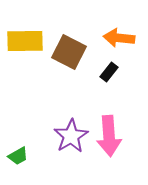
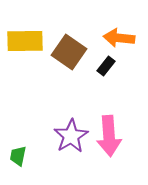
brown square: rotated 8 degrees clockwise
black rectangle: moved 3 px left, 6 px up
green trapezoid: rotated 130 degrees clockwise
